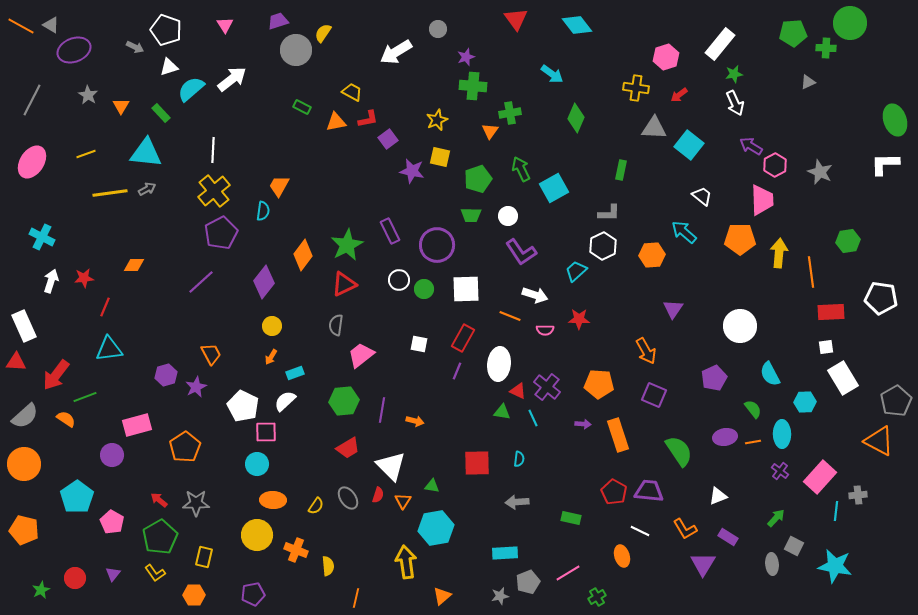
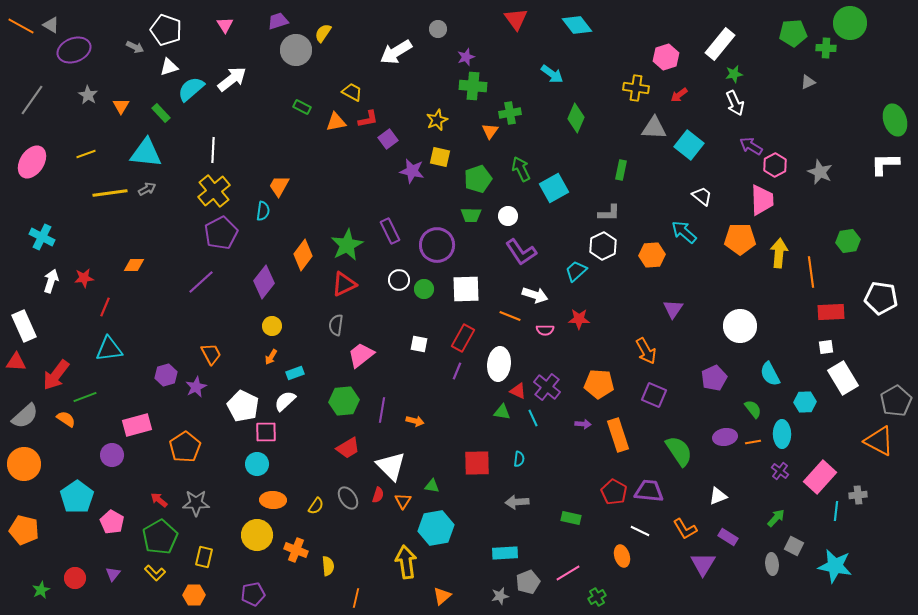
gray line at (32, 100): rotated 8 degrees clockwise
yellow L-shape at (155, 573): rotated 10 degrees counterclockwise
